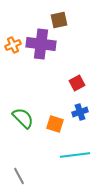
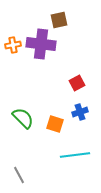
orange cross: rotated 14 degrees clockwise
gray line: moved 1 px up
